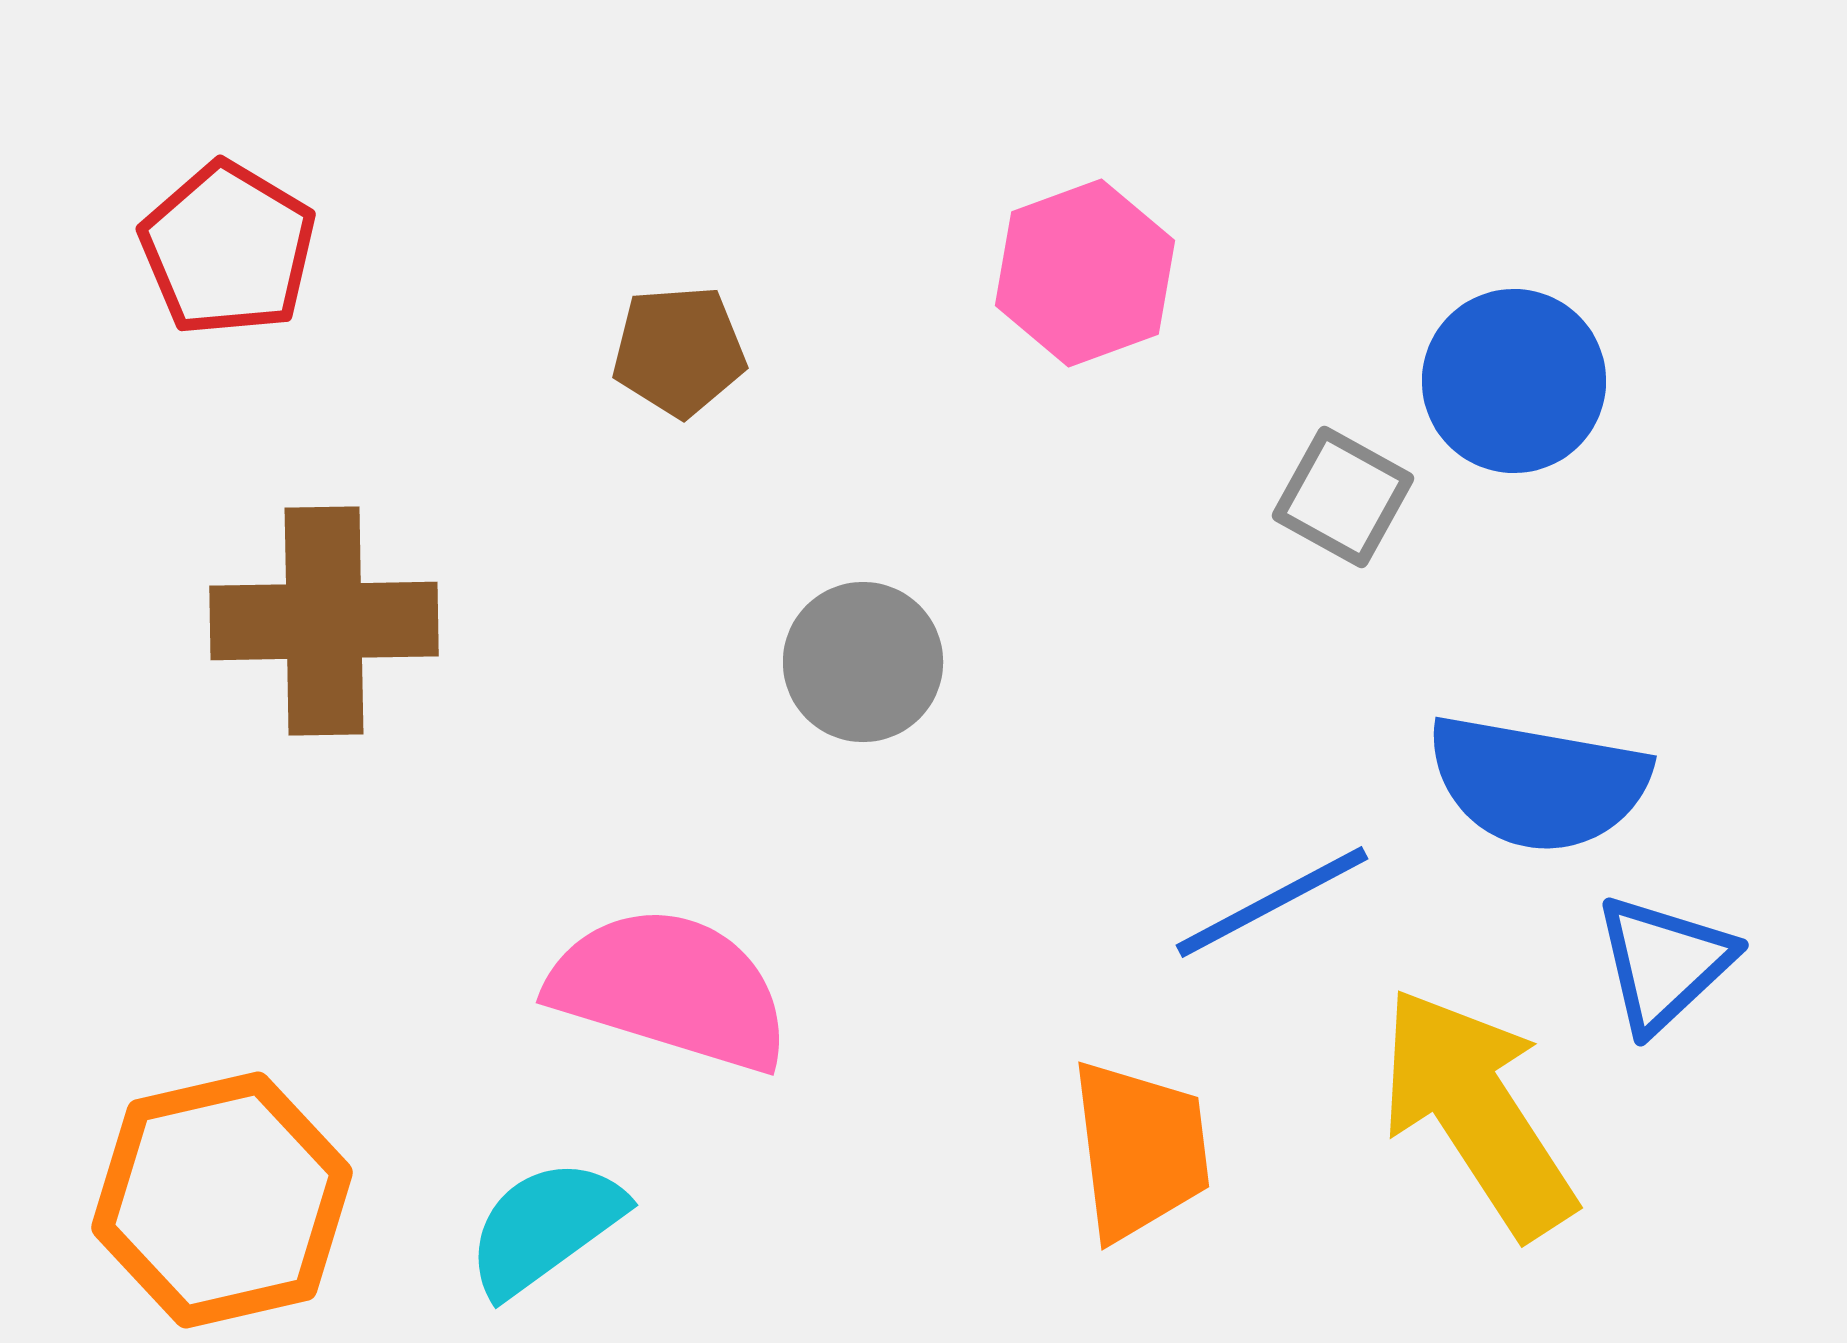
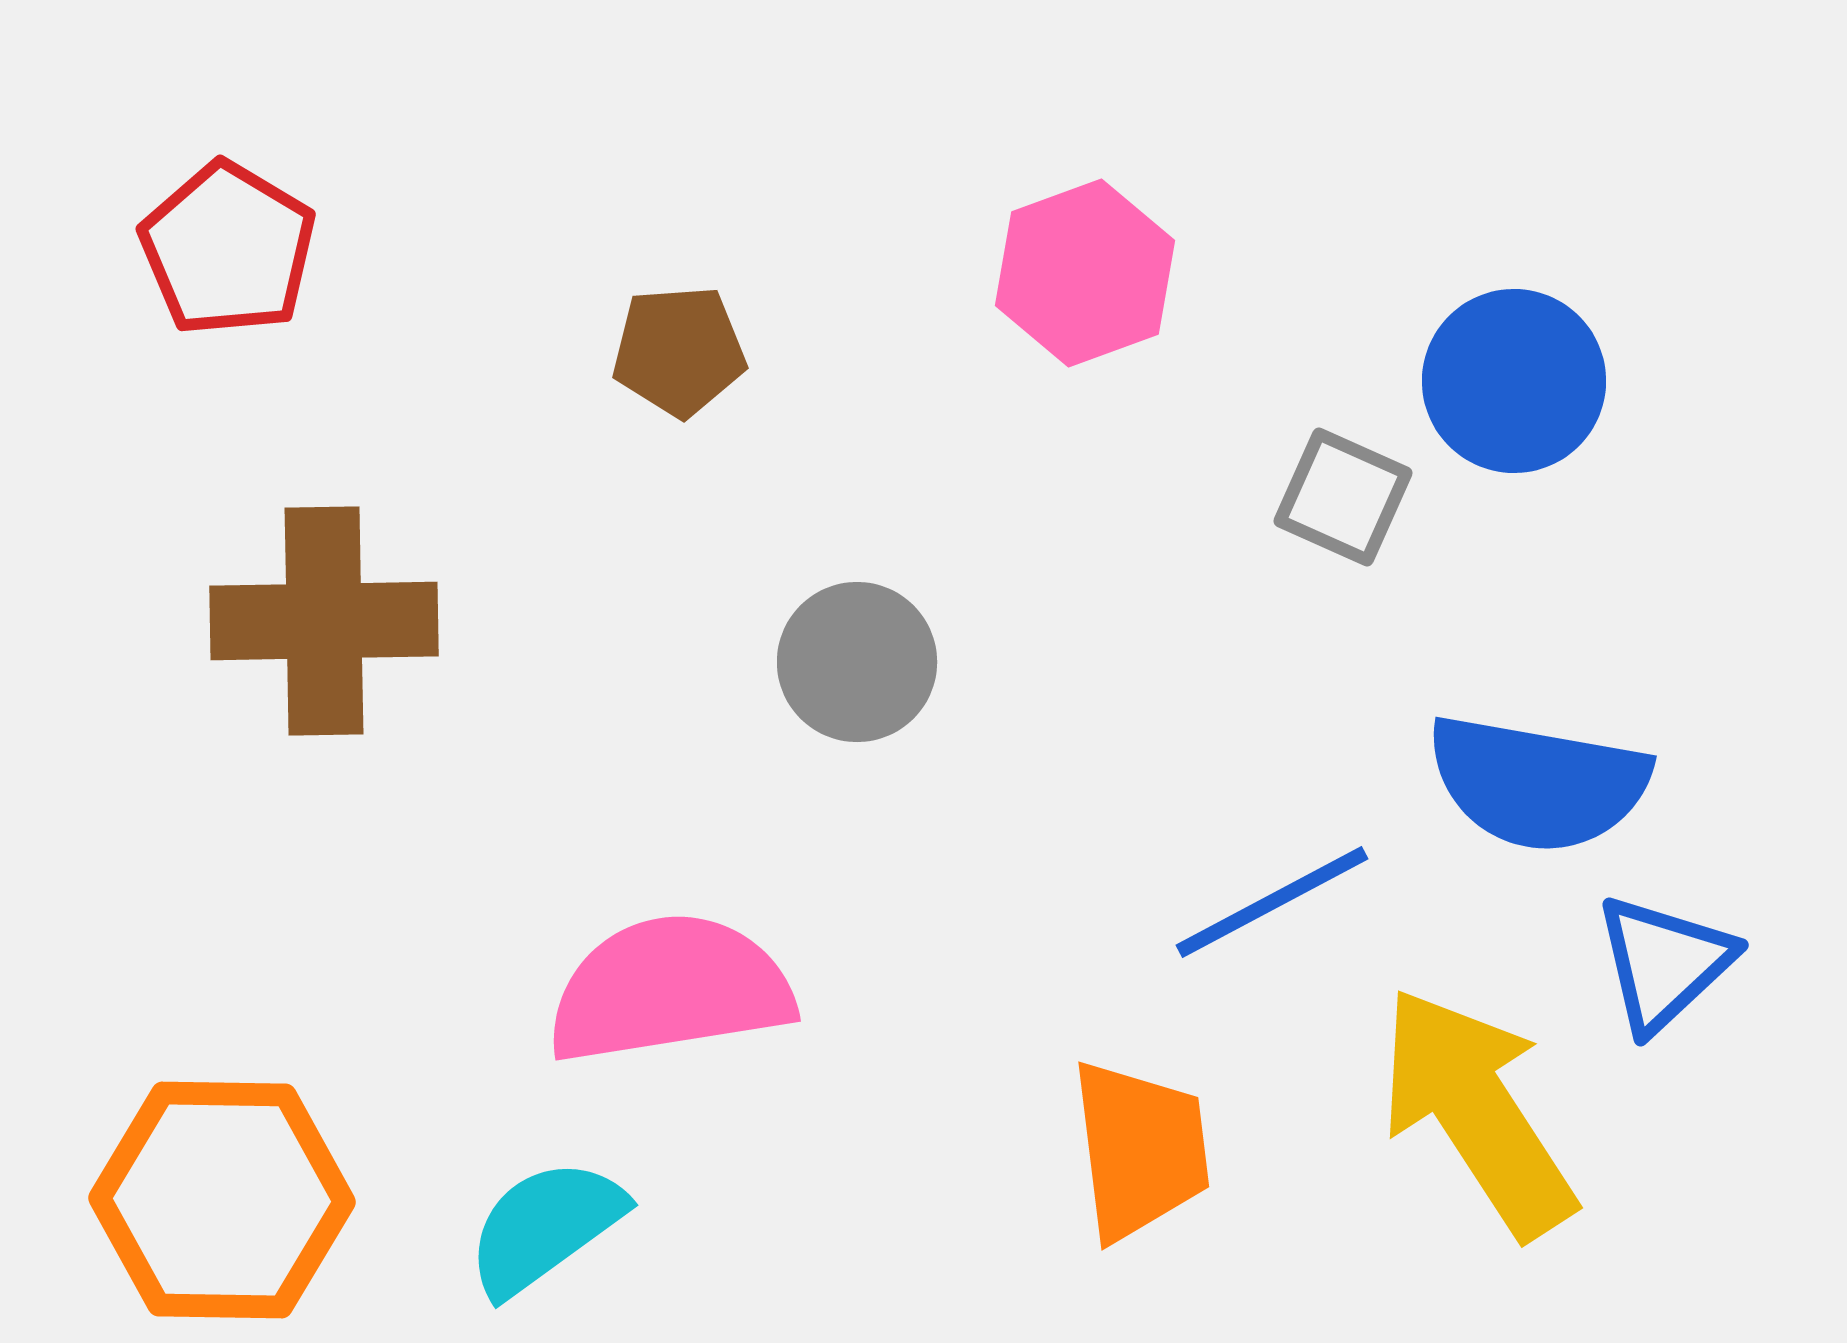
gray square: rotated 5 degrees counterclockwise
gray circle: moved 6 px left
pink semicircle: rotated 26 degrees counterclockwise
orange hexagon: rotated 14 degrees clockwise
